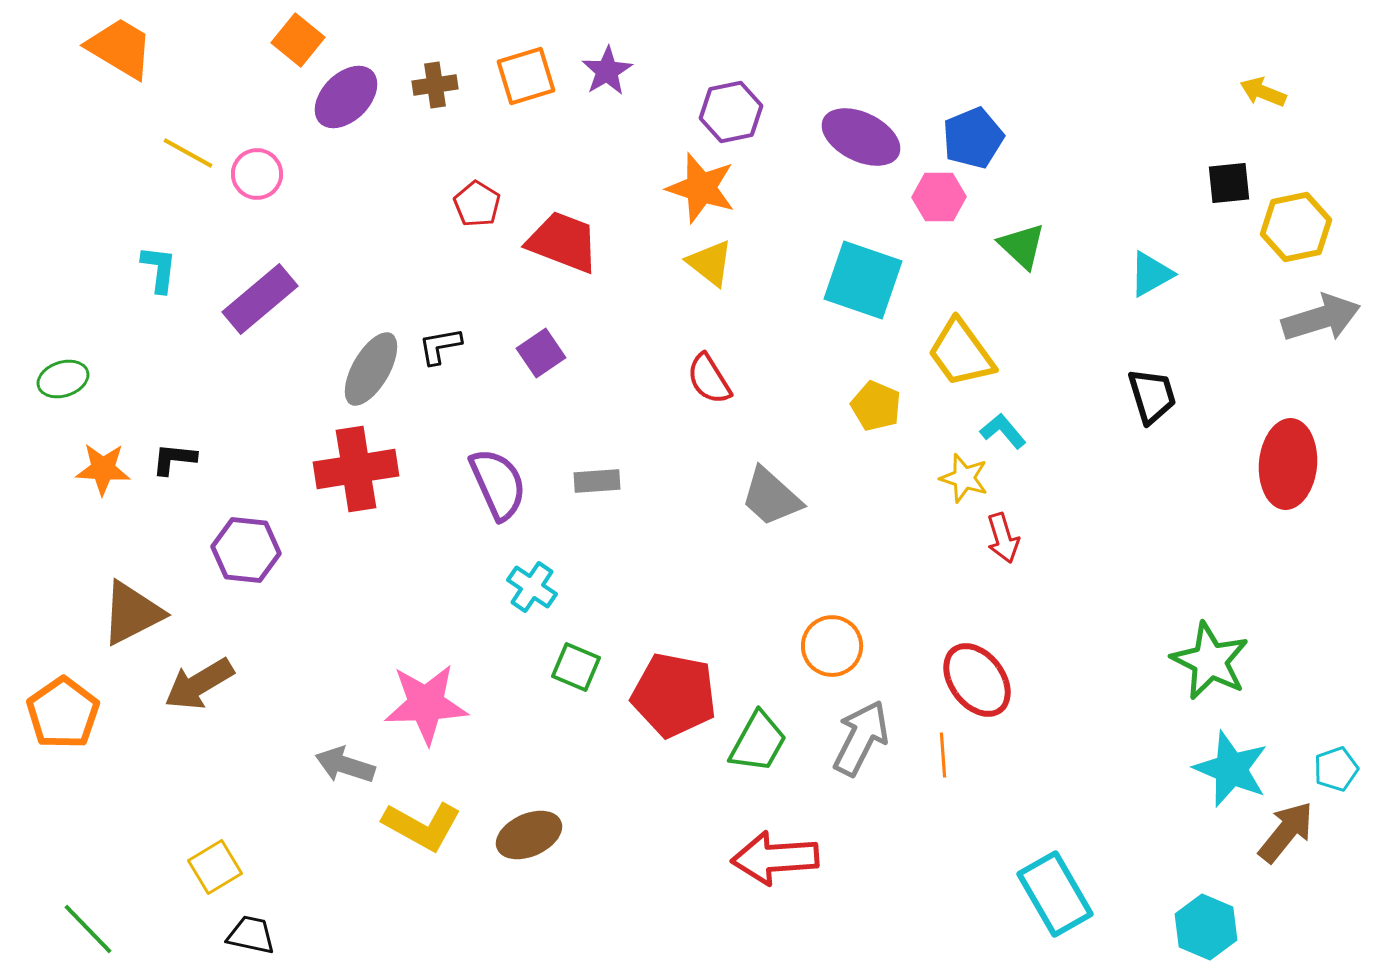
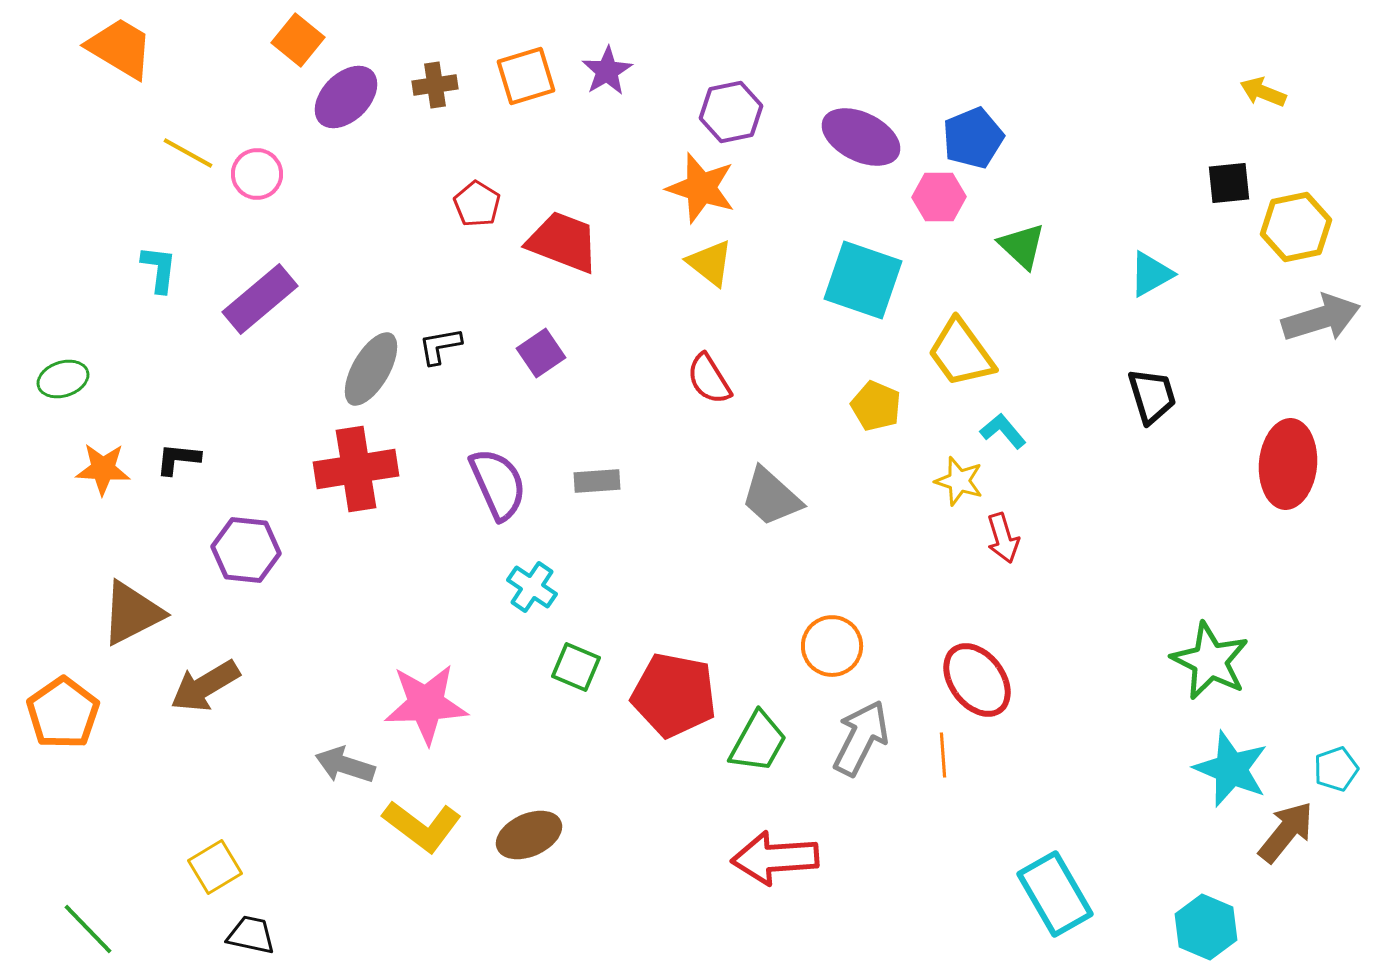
black L-shape at (174, 459): moved 4 px right
yellow star at (964, 478): moved 5 px left, 3 px down
brown arrow at (199, 684): moved 6 px right, 2 px down
yellow L-shape at (422, 826): rotated 8 degrees clockwise
